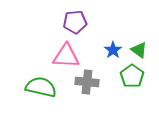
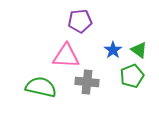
purple pentagon: moved 5 px right, 1 px up
green pentagon: rotated 15 degrees clockwise
